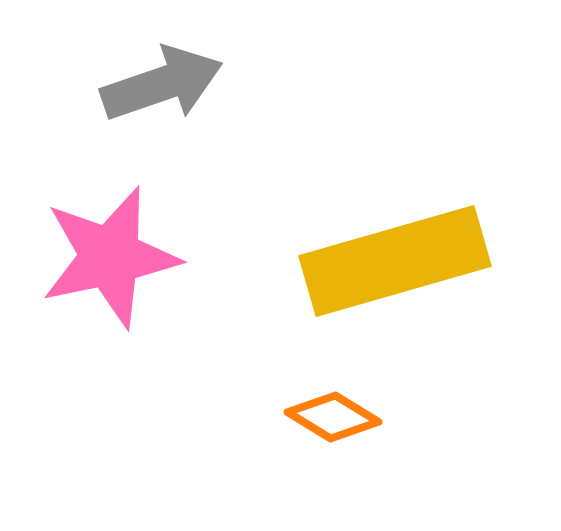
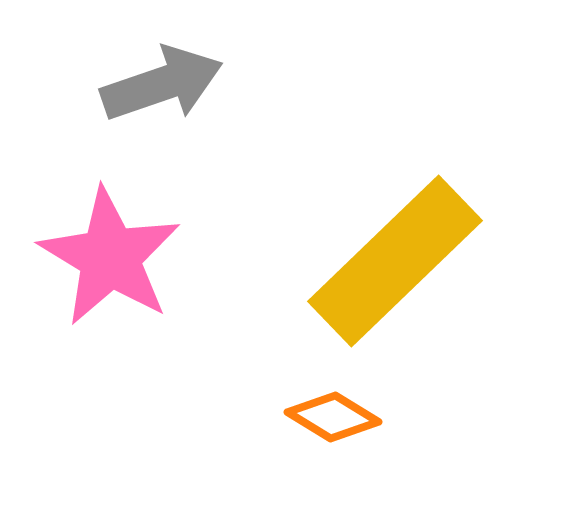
pink star: rotated 29 degrees counterclockwise
yellow rectangle: rotated 28 degrees counterclockwise
